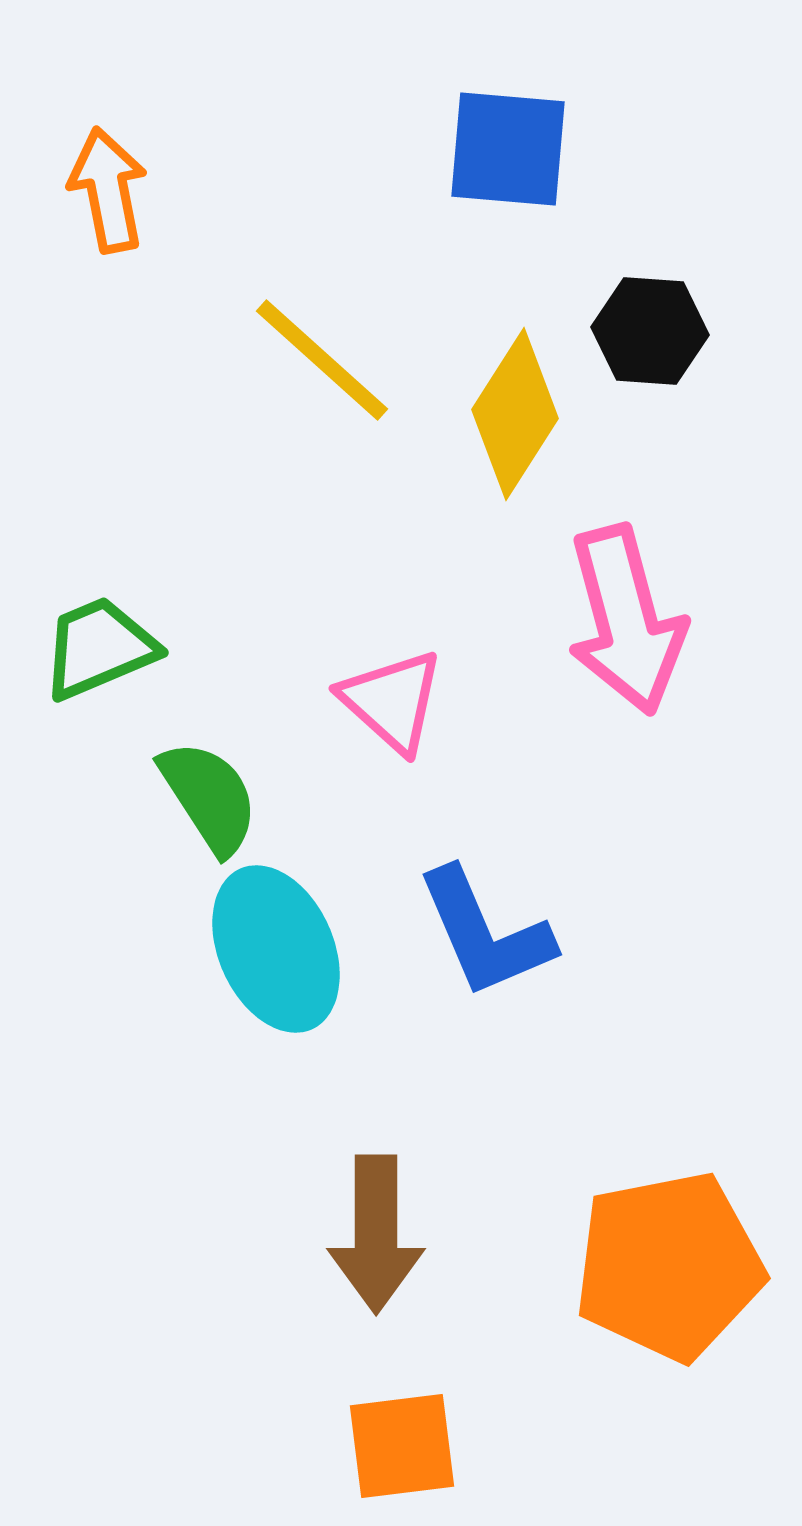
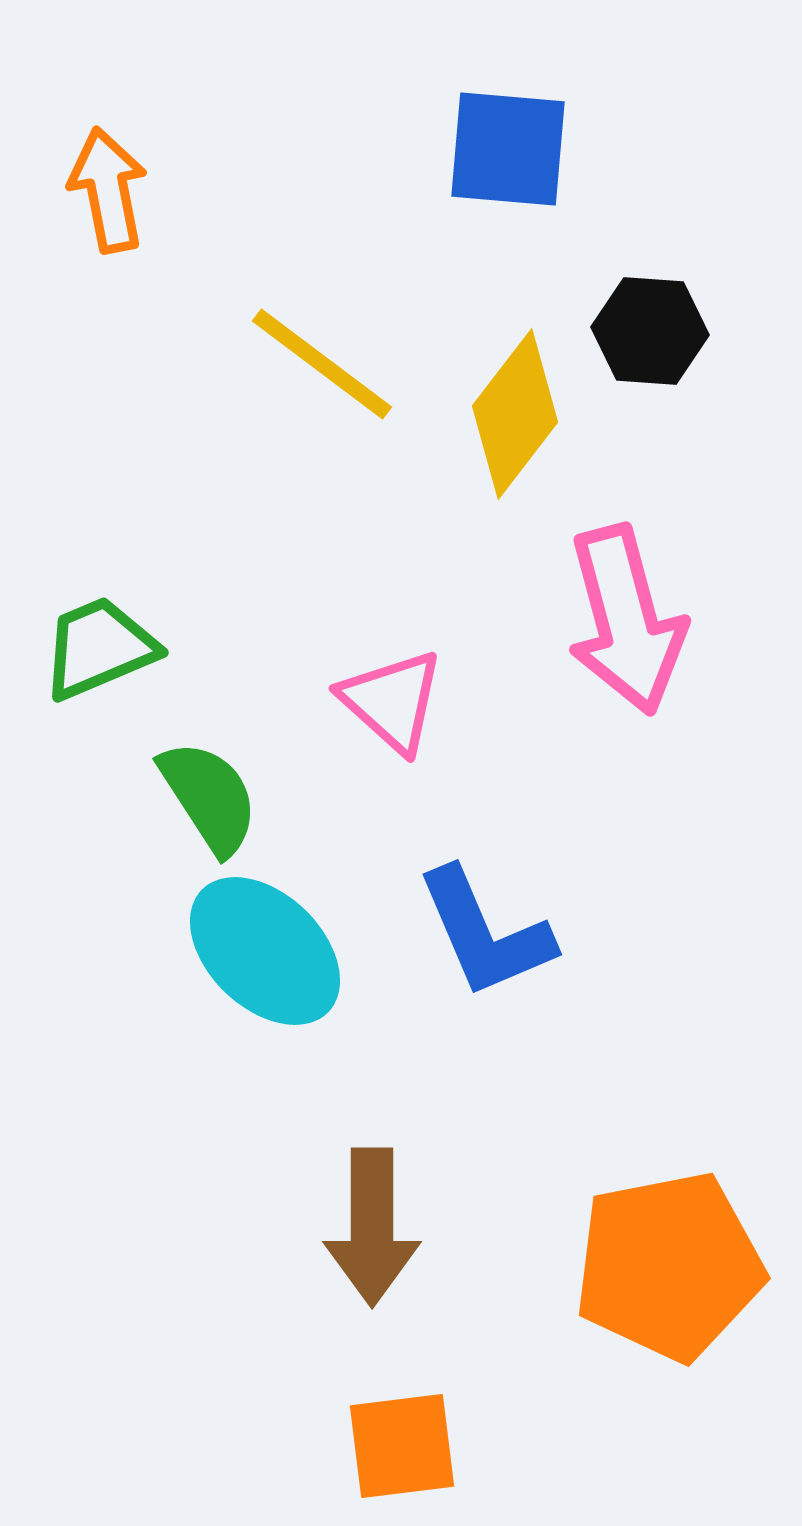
yellow line: moved 4 px down; rotated 5 degrees counterclockwise
yellow diamond: rotated 5 degrees clockwise
cyan ellipse: moved 11 px left, 2 px down; rotated 22 degrees counterclockwise
brown arrow: moved 4 px left, 7 px up
